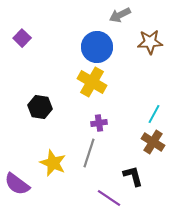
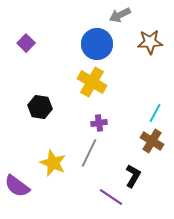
purple square: moved 4 px right, 5 px down
blue circle: moved 3 px up
cyan line: moved 1 px right, 1 px up
brown cross: moved 1 px left, 1 px up
gray line: rotated 8 degrees clockwise
black L-shape: rotated 45 degrees clockwise
purple semicircle: moved 2 px down
purple line: moved 2 px right, 1 px up
